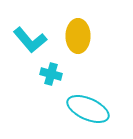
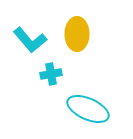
yellow ellipse: moved 1 px left, 2 px up
cyan cross: rotated 25 degrees counterclockwise
